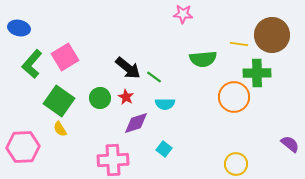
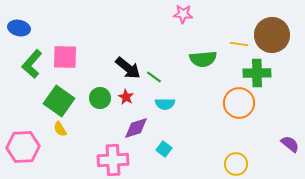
pink square: rotated 32 degrees clockwise
orange circle: moved 5 px right, 6 px down
purple diamond: moved 5 px down
